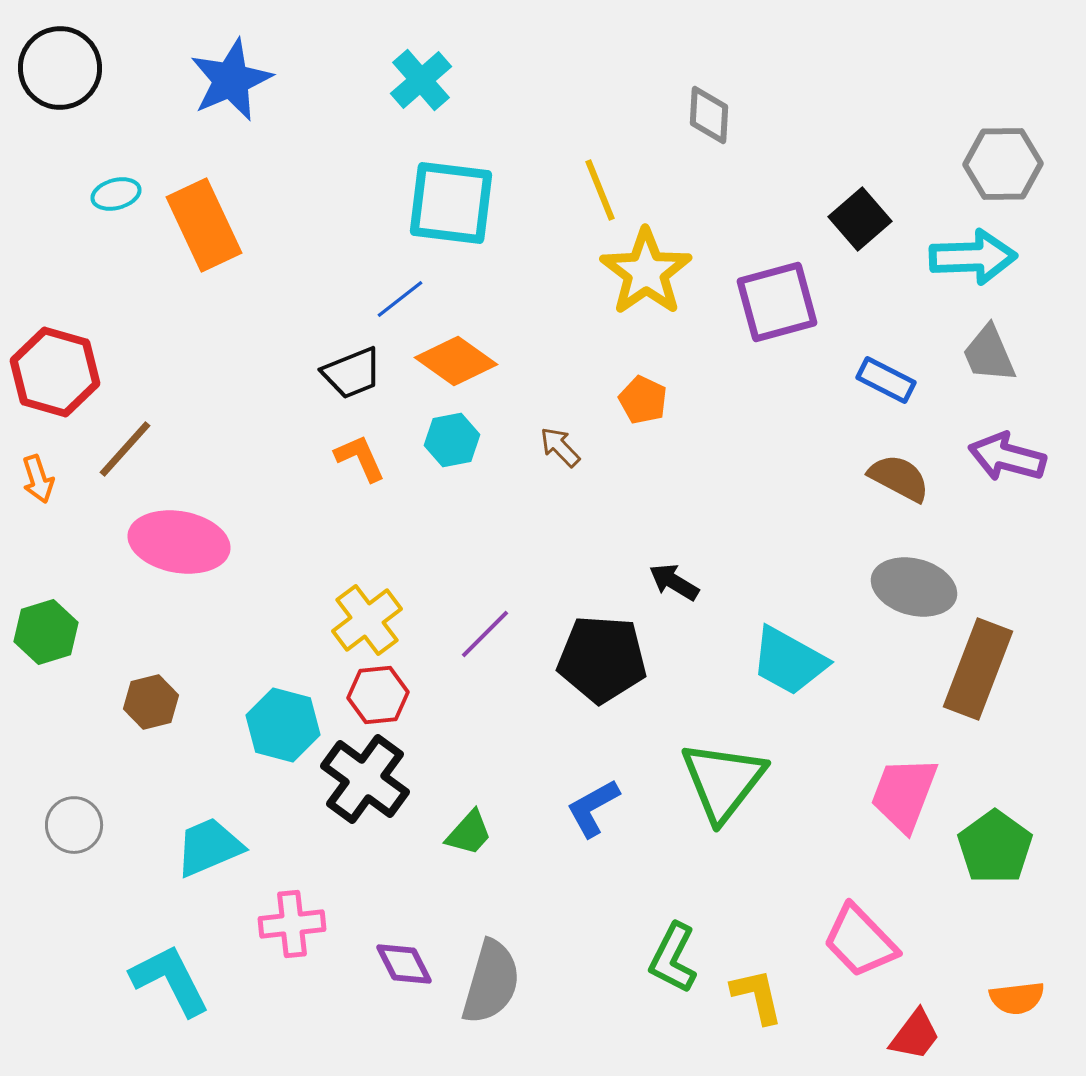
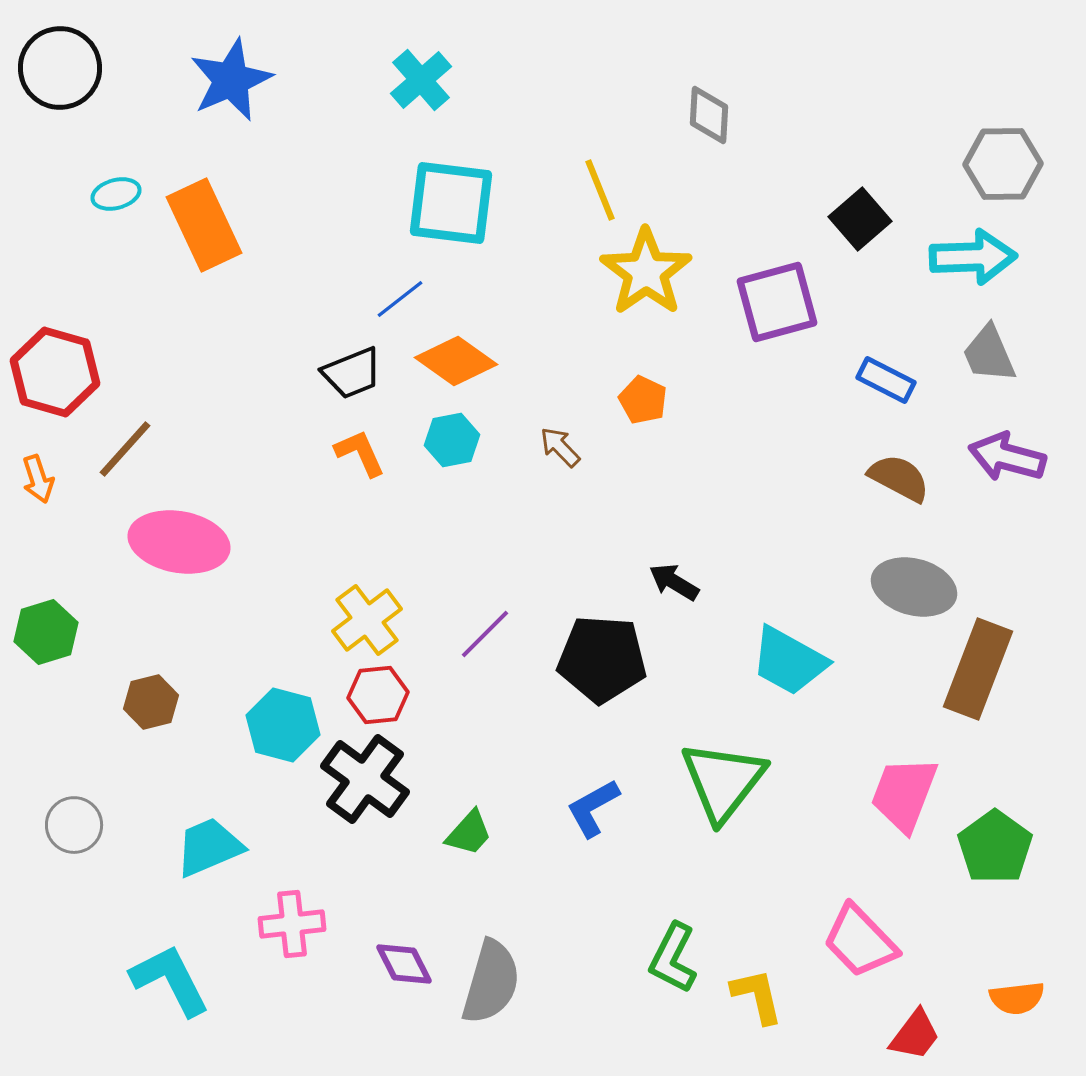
orange L-shape at (360, 458): moved 5 px up
